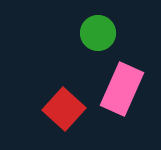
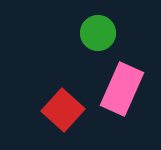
red square: moved 1 px left, 1 px down
